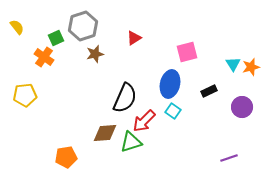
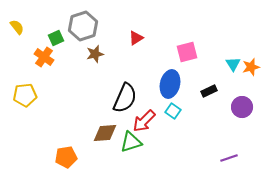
red triangle: moved 2 px right
